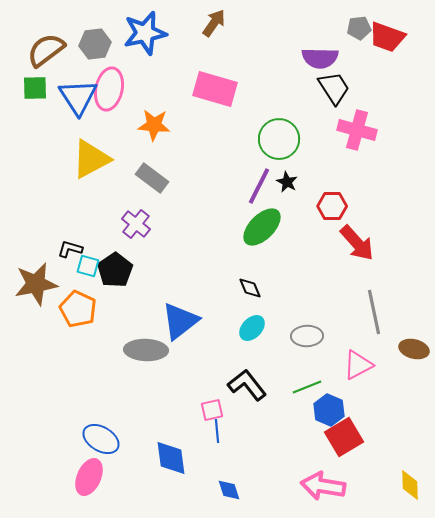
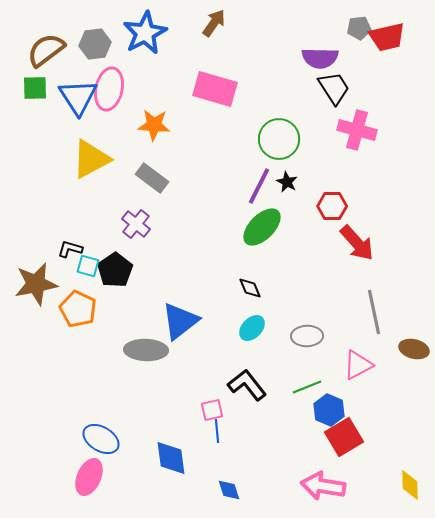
blue star at (145, 33): rotated 15 degrees counterclockwise
red trapezoid at (387, 37): rotated 33 degrees counterclockwise
